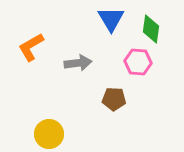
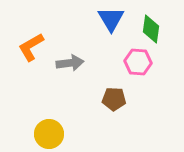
gray arrow: moved 8 px left
